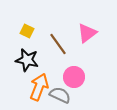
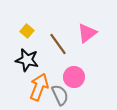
yellow square: rotated 16 degrees clockwise
gray semicircle: rotated 40 degrees clockwise
